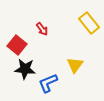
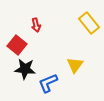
red arrow: moved 6 px left, 4 px up; rotated 24 degrees clockwise
